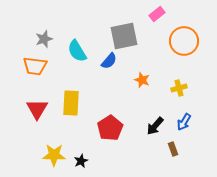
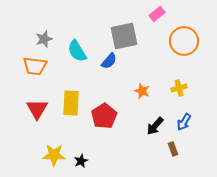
orange star: moved 11 px down
red pentagon: moved 6 px left, 12 px up
